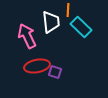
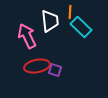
orange line: moved 2 px right, 2 px down
white trapezoid: moved 1 px left, 1 px up
purple square: moved 2 px up
